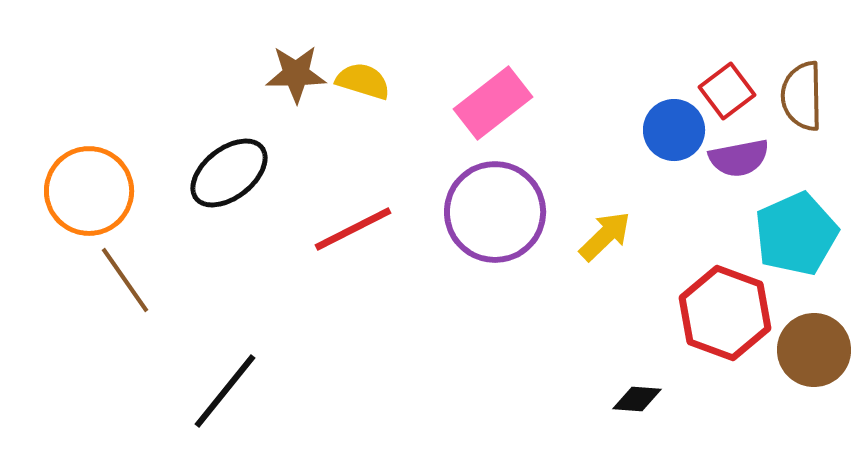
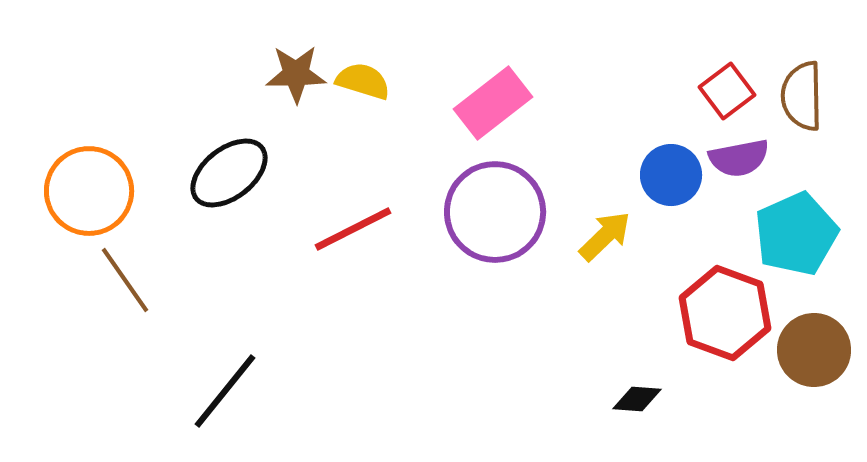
blue circle: moved 3 px left, 45 px down
